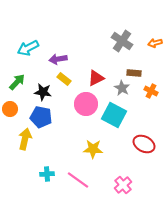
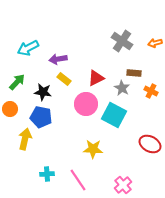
red ellipse: moved 6 px right
pink line: rotated 20 degrees clockwise
